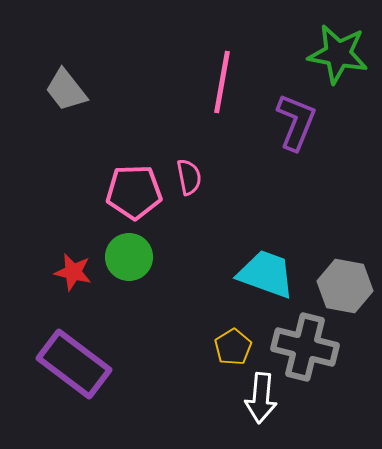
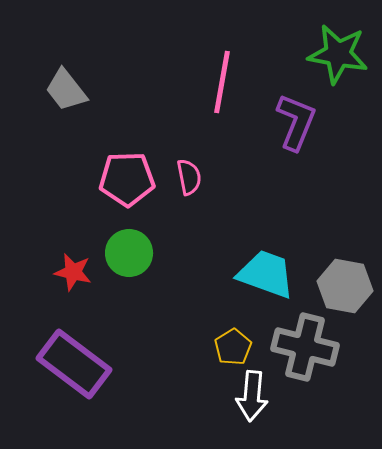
pink pentagon: moved 7 px left, 13 px up
green circle: moved 4 px up
white arrow: moved 9 px left, 2 px up
